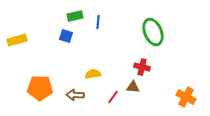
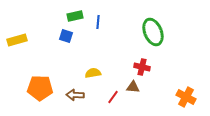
yellow semicircle: moved 1 px up
